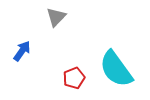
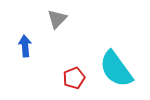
gray triangle: moved 1 px right, 2 px down
blue arrow: moved 3 px right, 5 px up; rotated 40 degrees counterclockwise
